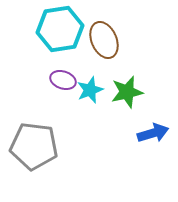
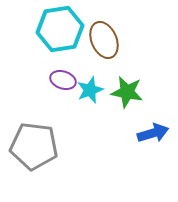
green star: rotated 24 degrees clockwise
